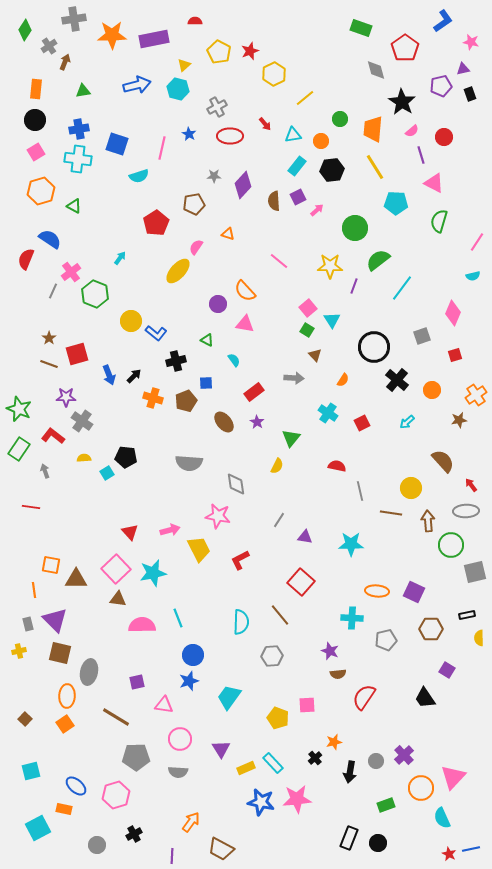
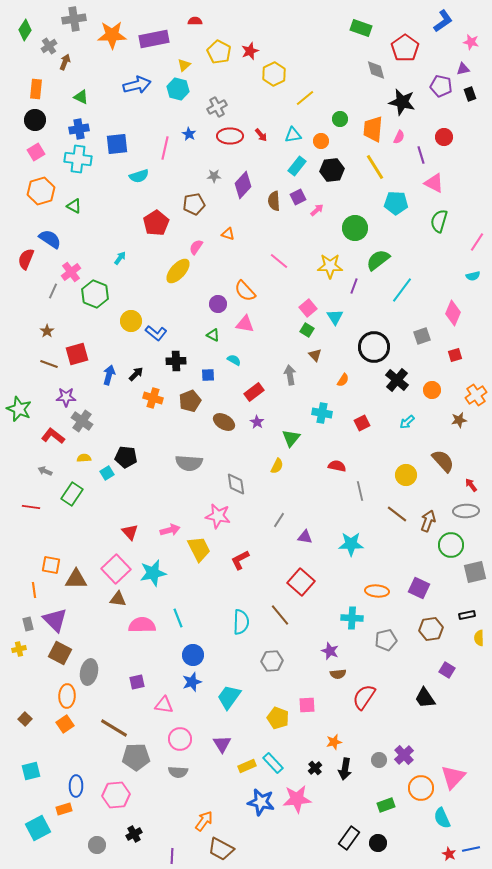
purple pentagon at (441, 86): rotated 25 degrees clockwise
green triangle at (83, 91): moved 2 px left, 6 px down; rotated 35 degrees clockwise
black star at (402, 102): rotated 20 degrees counterclockwise
red arrow at (265, 124): moved 4 px left, 11 px down
pink semicircle at (412, 131): moved 13 px left, 6 px down; rotated 24 degrees counterclockwise
blue square at (117, 144): rotated 25 degrees counterclockwise
pink line at (162, 148): moved 3 px right
cyan line at (402, 288): moved 2 px down
cyan triangle at (332, 320): moved 3 px right, 3 px up
brown star at (49, 338): moved 2 px left, 7 px up
green triangle at (207, 340): moved 6 px right, 5 px up
cyan semicircle at (234, 360): rotated 24 degrees counterclockwise
black cross at (176, 361): rotated 12 degrees clockwise
blue arrow at (109, 375): rotated 144 degrees counterclockwise
black arrow at (134, 376): moved 2 px right, 2 px up
gray arrow at (294, 378): moved 4 px left, 3 px up; rotated 102 degrees counterclockwise
blue square at (206, 383): moved 2 px right, 8 px up
brown pentagon at (186, 401): moved 4 px right
cyan cross at (328, 413): moved 6 px left; rotated 24 degrees counterclockwise
brown ellipse at (224, 422): rotated 20 degrees counterclockwise
green rectangle at (19, 449): moved 53 px right, 45 px down
gray arrow at (45, 471): rotated 48 degrees counterclockwise
yellow circle at (411, 488): moved 5 px left, 13 px up
brown line at (391, 513): moved 6 px right, 1 px down; rotated 30 degrees clockwise
brown arrow at (428, 521): rotated 25 degrees clockwise
purple square at (414, 592): moved 5 px right, 4 px up
brown hexagon at (431, 629): rotated 10 degrees counterclockwise
yellow cross at (19, 651): moved 2 px up
brown square at (60, 653): rotated 15 degrees clockwise
gray hexagon at (272, 656): moved 5 px down
blue star at (189, 681): moved 3 px right, 1 px down
brown line at (116, 717): moved 2 px left, 11 px down
purple triangle at (221, 749): moved 1 px right, 5 px up
black cross at (315, 758): moved 10 px down
gray circle at (376, 761): moved 3 px right, 1 px up
yellow rectangle at (246, 768): moved 1 px right, 2 px up
black arrow at (350, 772): moved 5 px left, 3 px up
blue ellipse at (76, 786): rotated 50 degrees clockwise
pink hexagon at (116, 795): rotated 12 degrees clockwise
orange rectangle at (64, 809): rotated 28 degrees counterclockwise
orange arrow at (191, 822): moved 13 px right, 1 px up
black rectangle at (349, 838): rotated 15 degrees clockwise
